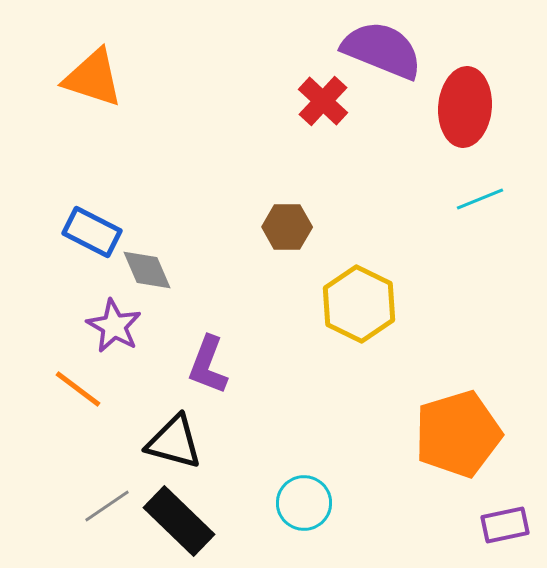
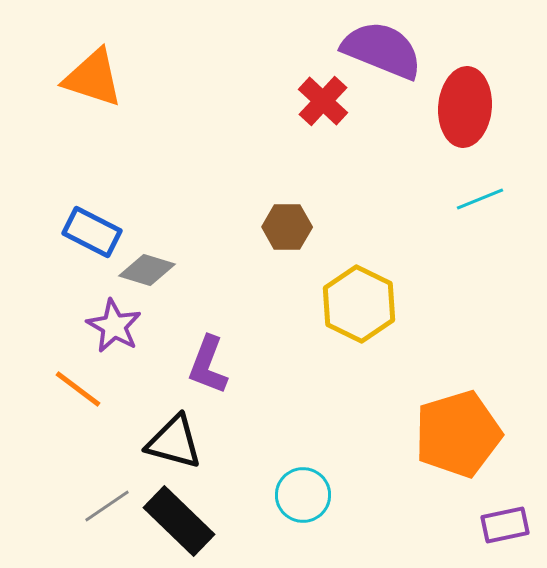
gray diamond: rotated 50 degrees counterclockwise
cyan circle: moved 1 px left, 8 px up
